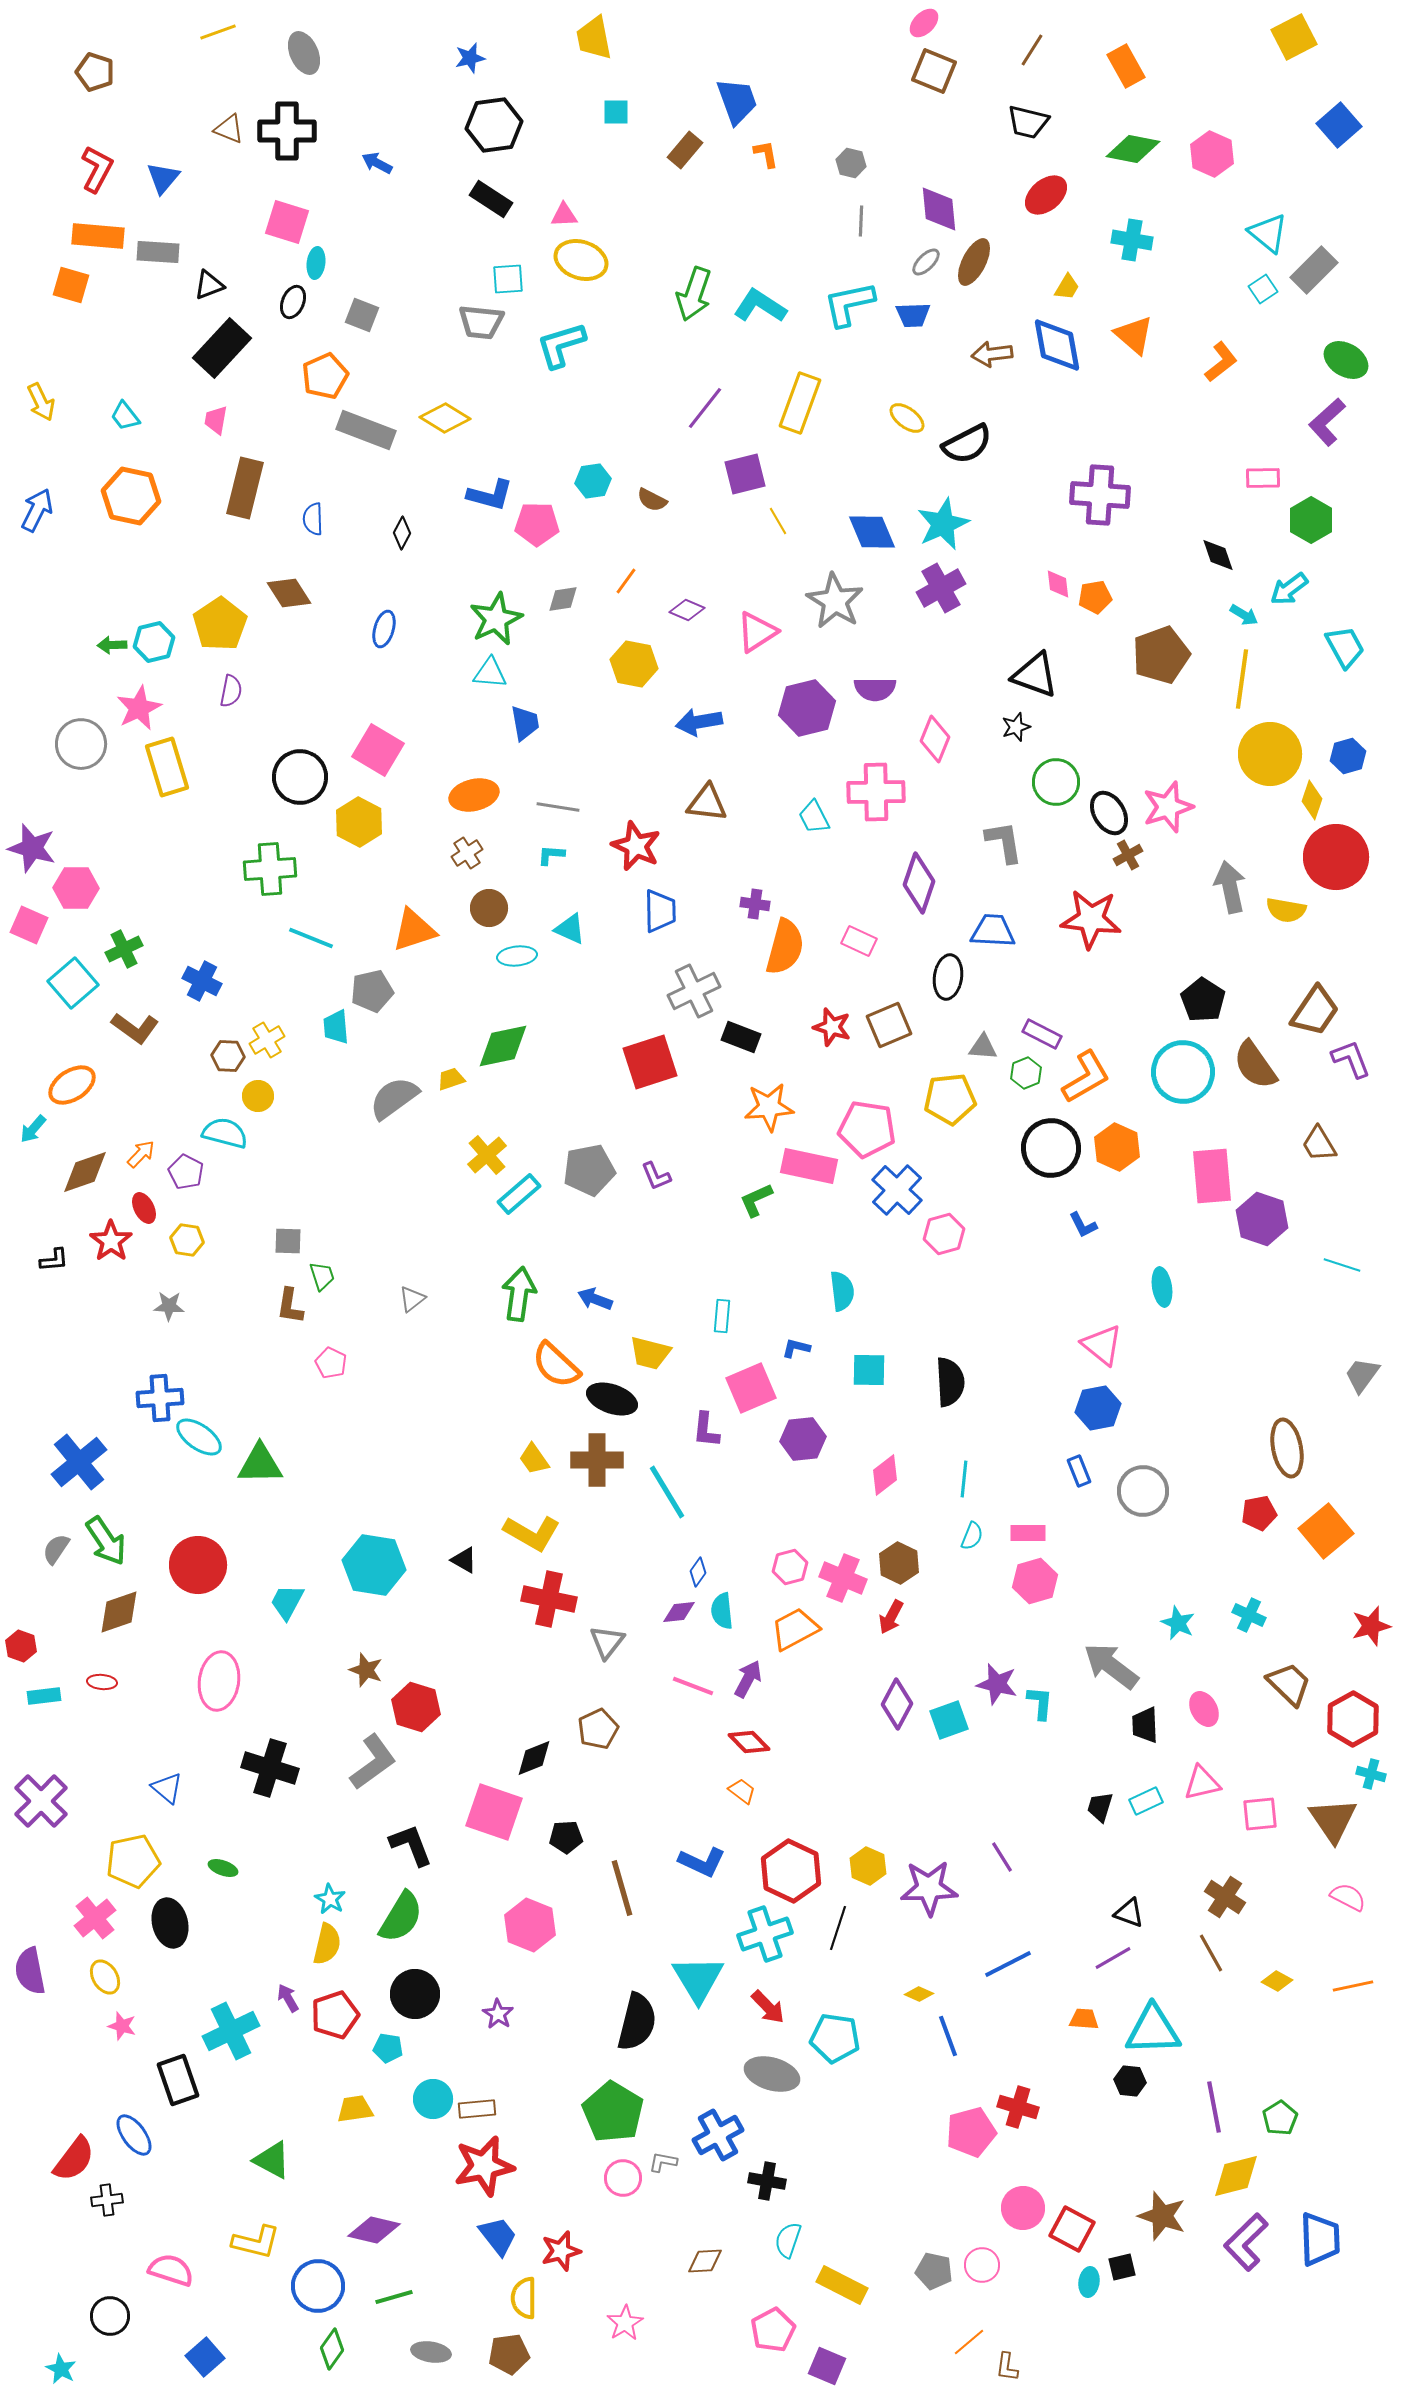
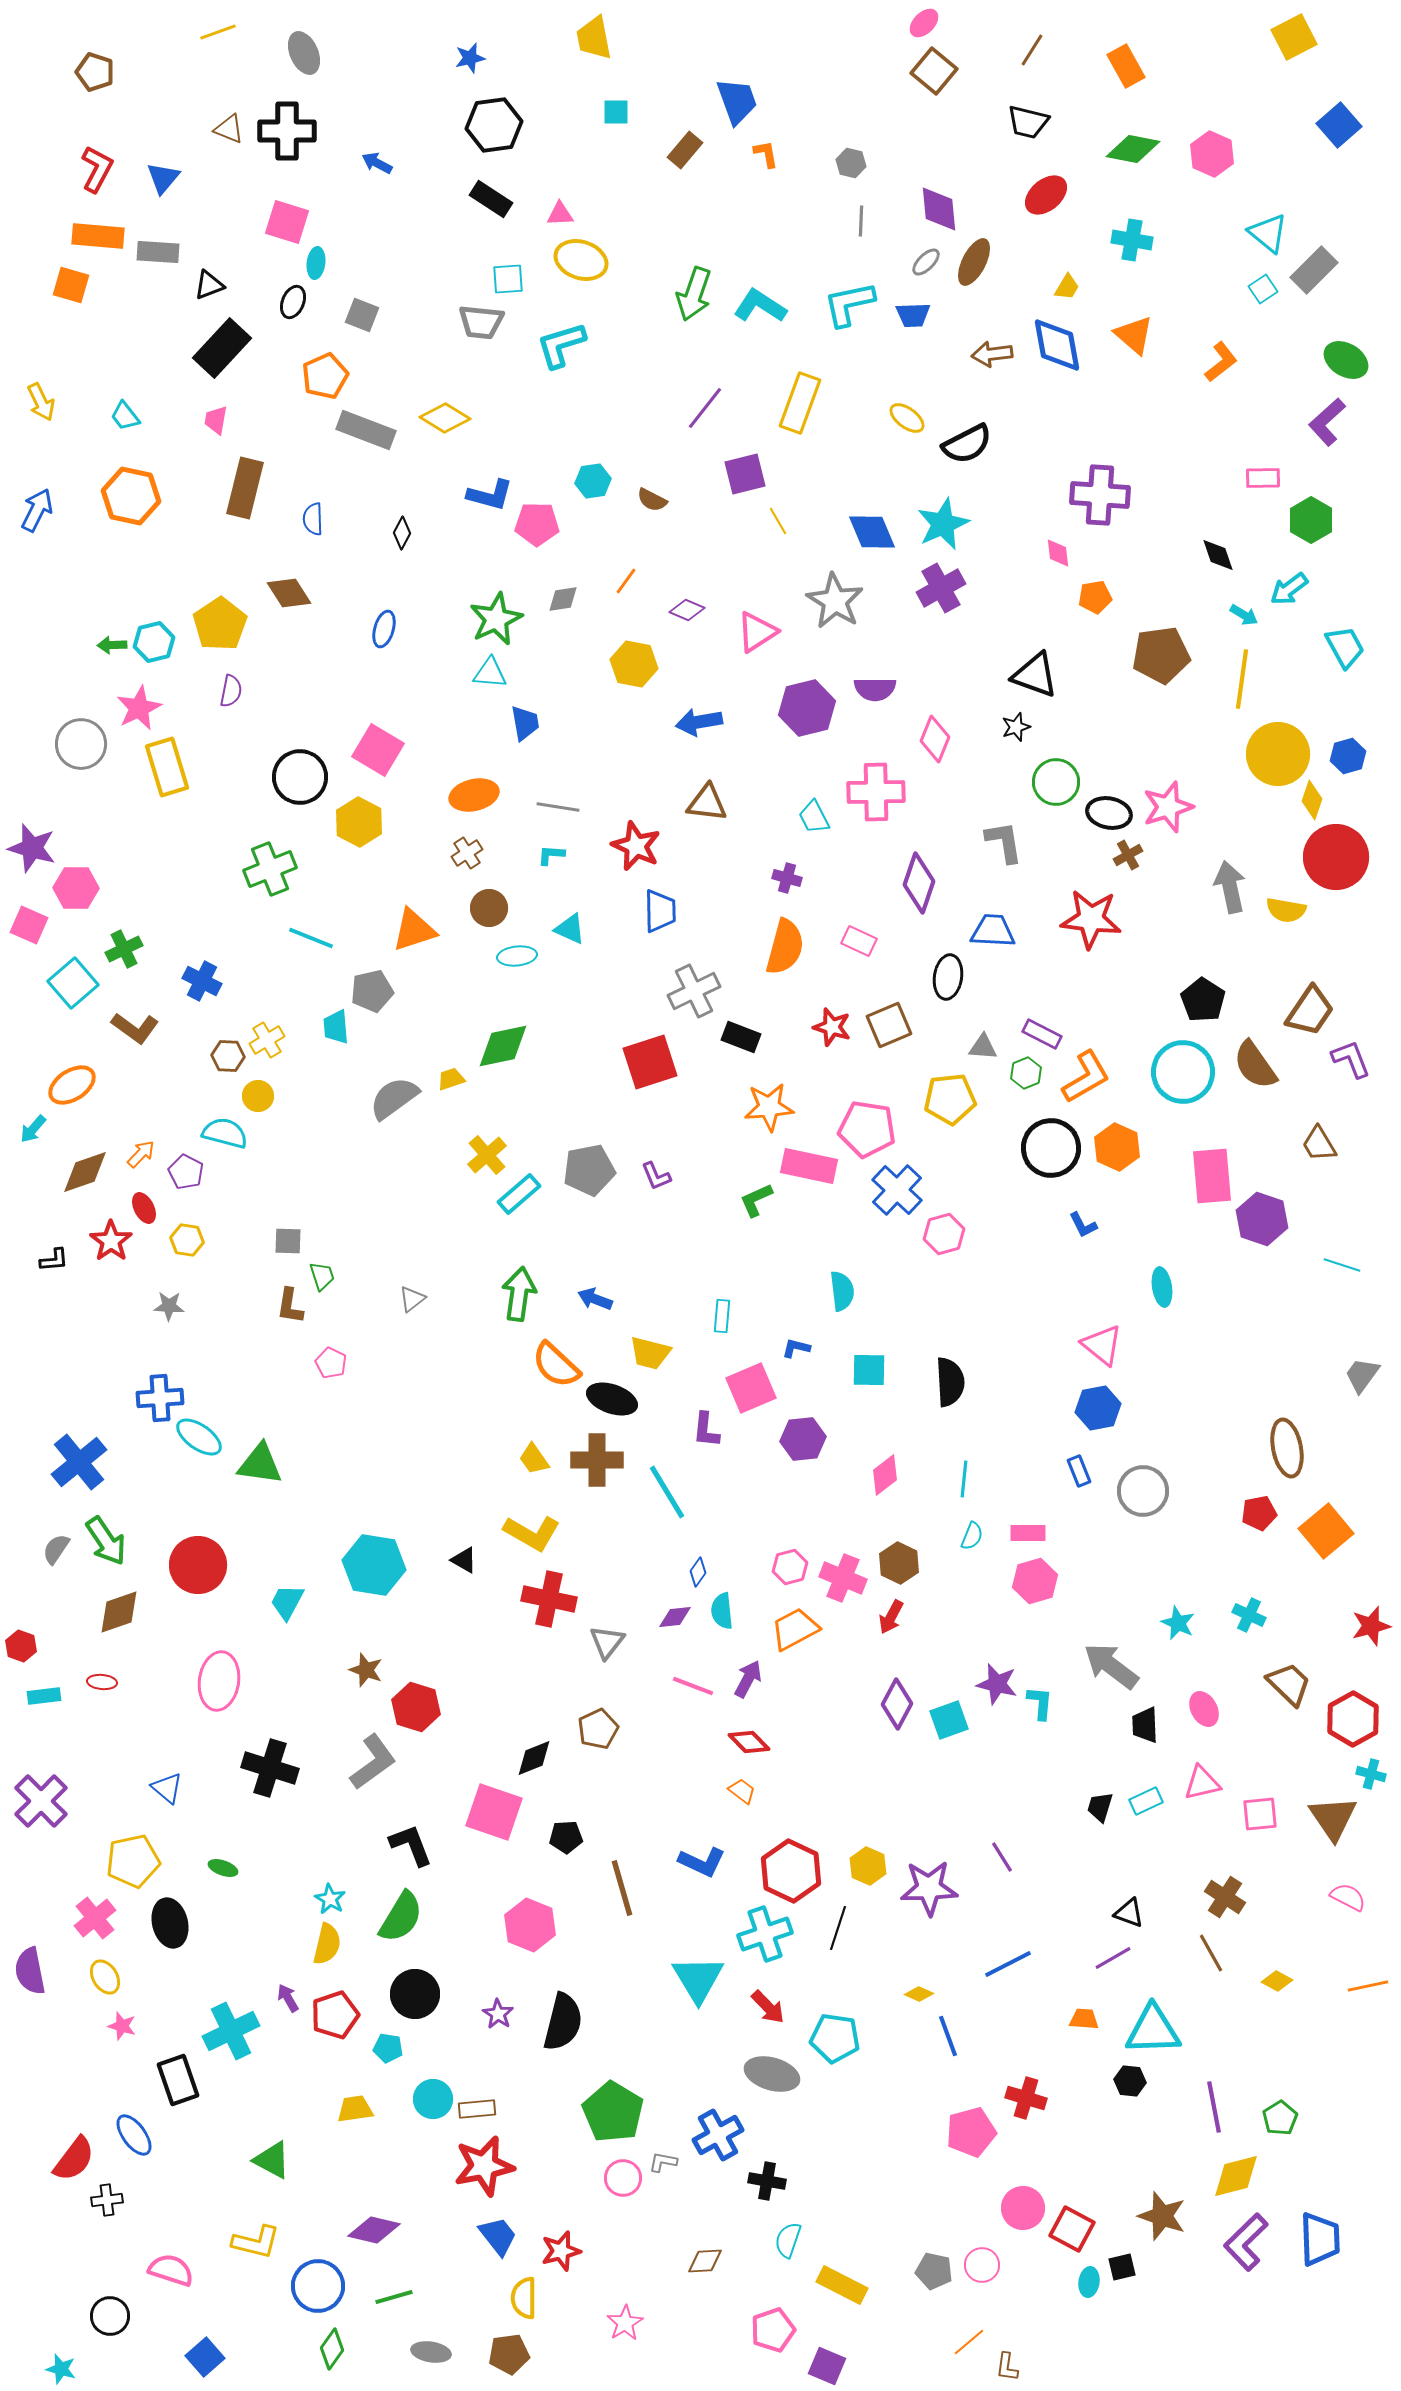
brown square at (934, 71): rotated 18 degrees clockwise
pink triangle at (564, 215): moved 4 px left, 1 px up
pink diamond at (1058, 584): moved 31 px up
brown pentagon at (1161, 655): rotated 12 degrees clockwise
yellow circle at (1270, 754): moved 8 px right
black ellipse at (1109, 813): rotated 48 degrees counterclockwise
green cross at (270, 869): rotated 18 degrees counterclockwise
purple cross at (755, 904): moved 32 px right, 26 px up; rotated 8 degrees clockwise
brown trapezoid at (1315, 1011): moved 5 px left
green triangle at (260, 1464): rotated 9 degrees clockwise
purple diamond at (679, 1612): moved 4 px left, 5 px down
brown triangle at (1333, 1820): moved 2 px up
orange line at (1353, 1986): moved 15 px right
black semicircle at (637, 2022): moved 74 px left
red cross at (1018, 2107): moved 8 px right, 9 px up
pink pentagon at (773, 2330): rotated 9 degrees clockwise
cyan star at (61, 2369): rotated 12 degrees counterclockwise
